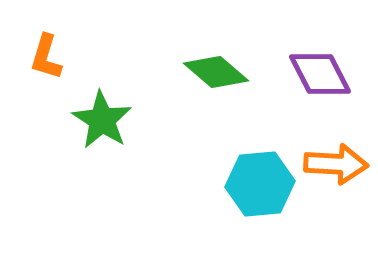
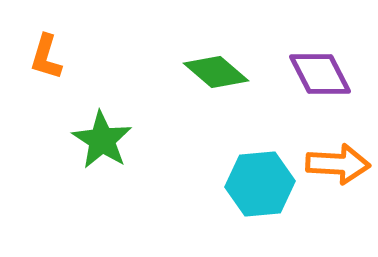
green star: moved 20 px down
orange arrow: moved 2 px right
